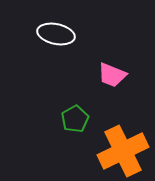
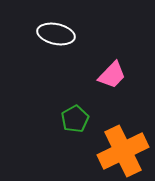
pink trapezoid: rotated 68 degrees counterclockwise
